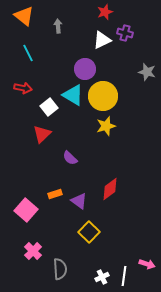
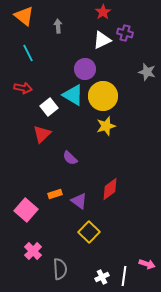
red star: moved 2 px left; rotated 14 degrees counterclockwise
